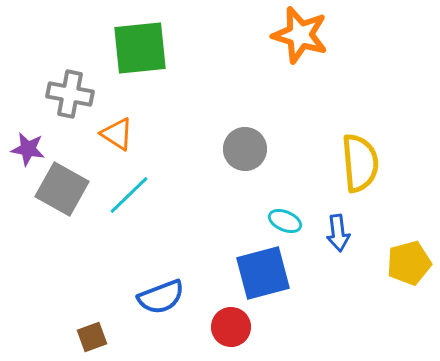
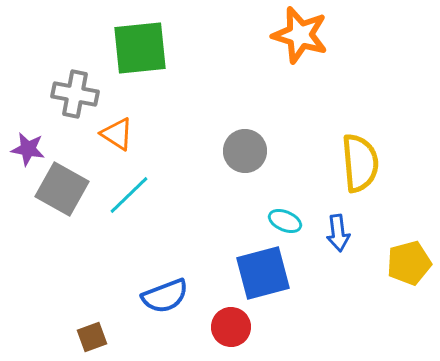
gray cross: moved 5 px right
gray circle: moved 2 px down
blue semicircle: moved 4 px right, 1 px up
